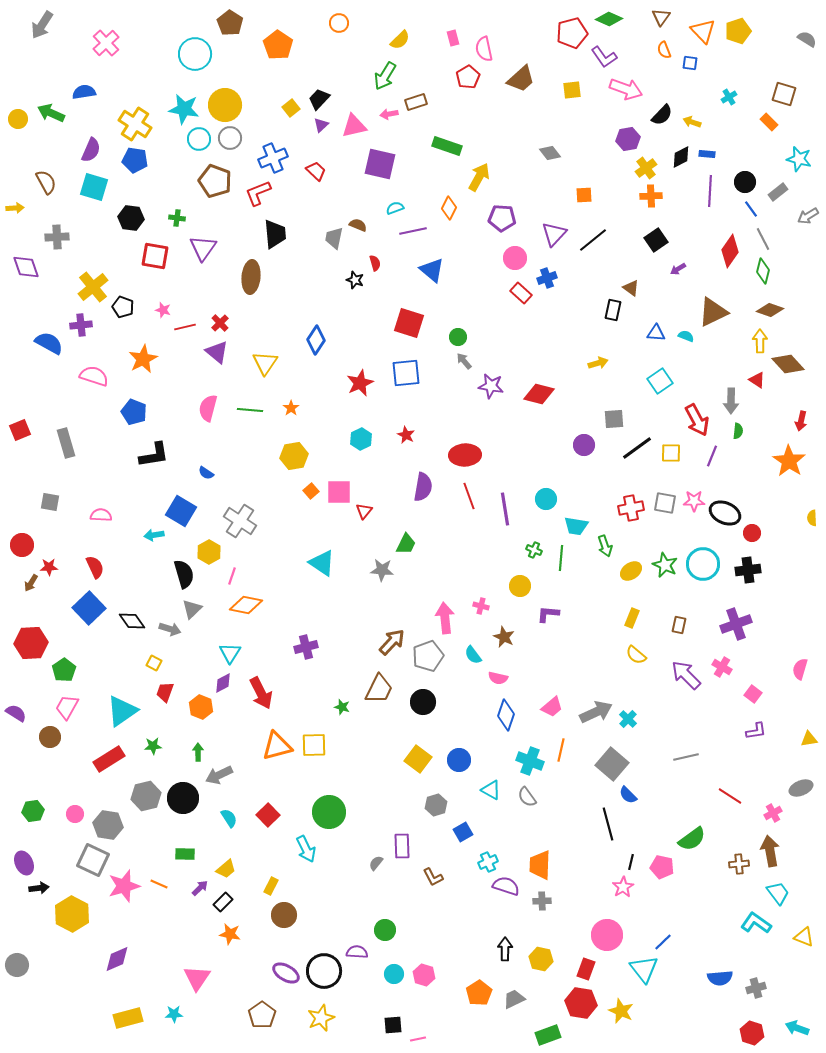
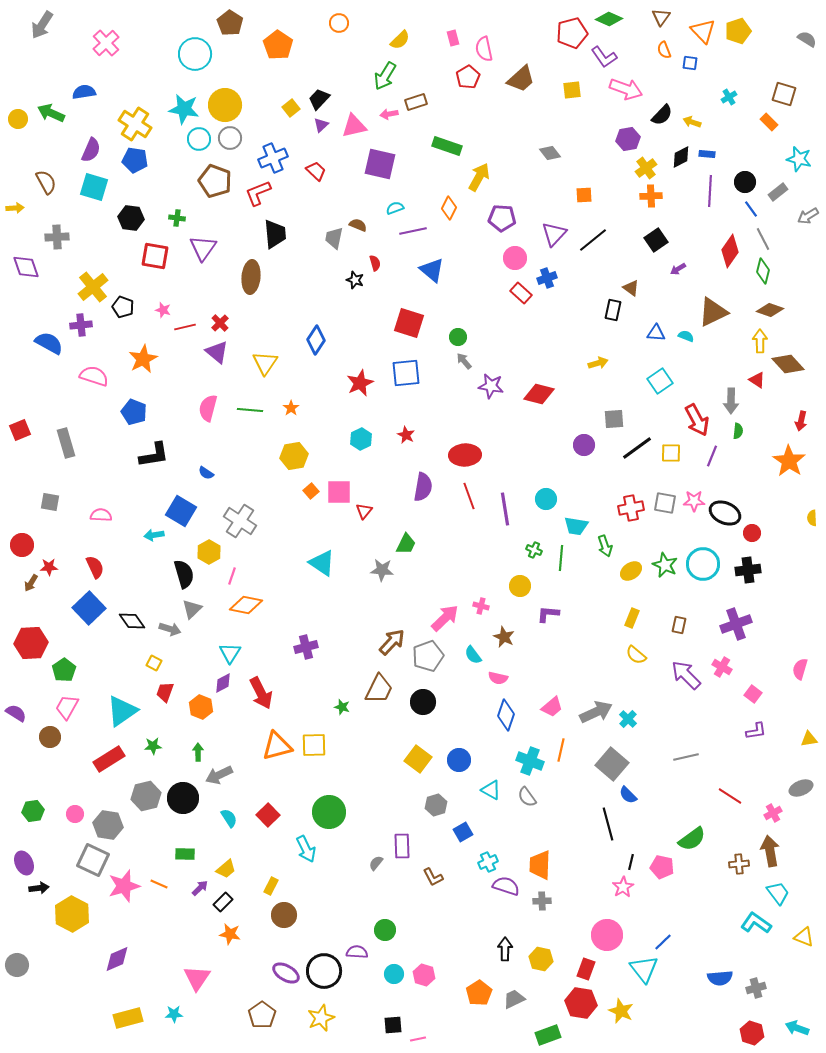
pink arrow at (445, 618): rotated 52 degrees clockwise
